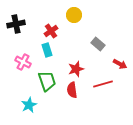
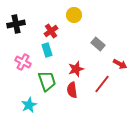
red line: moved 1 px left; rotated 36 degrees counterclockwise
